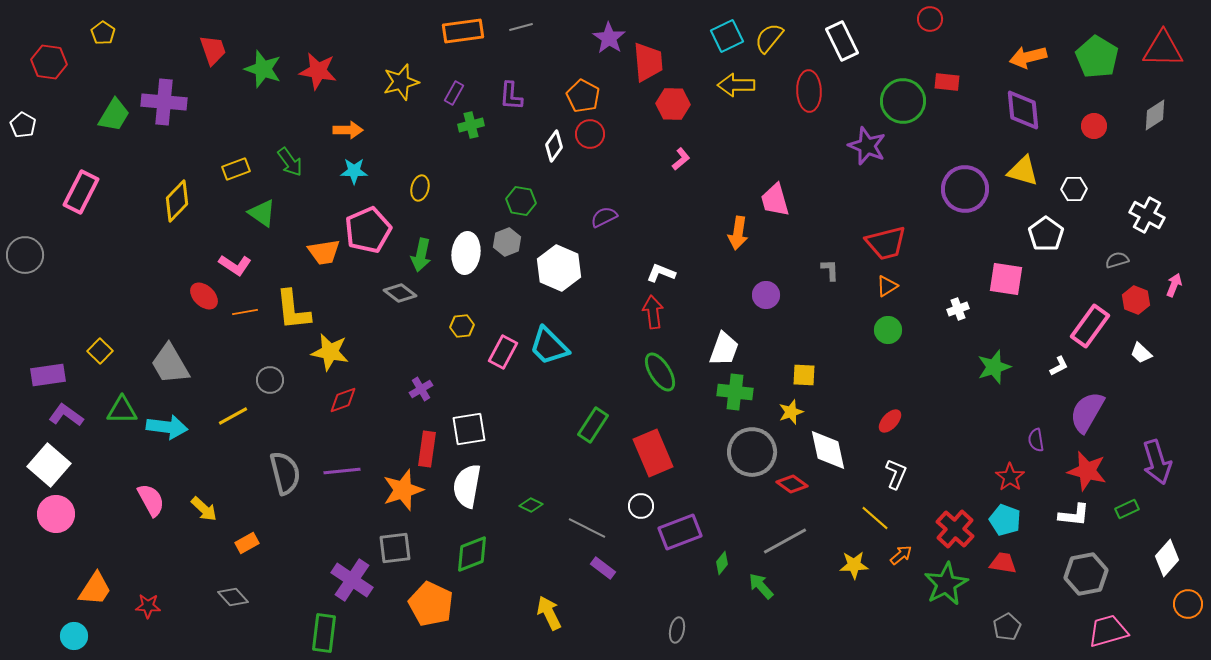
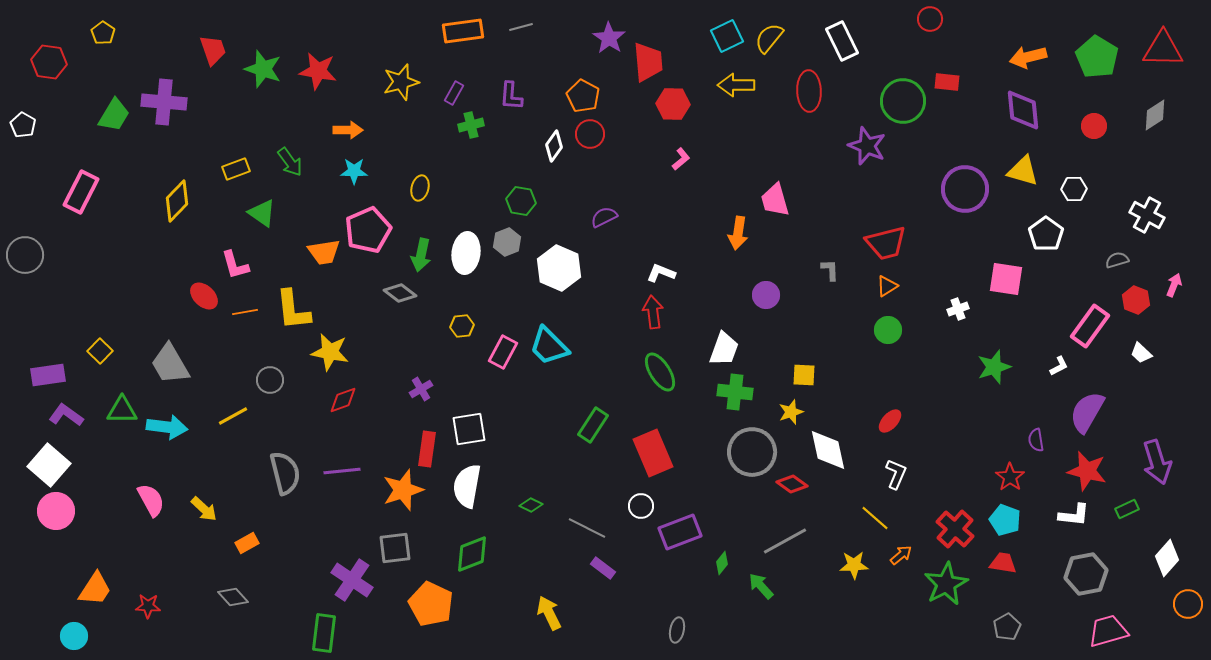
pink L-shape at (235, 265): rotated 40 degrees clockwise
pink circle at (56, 514): moved 3 px up
